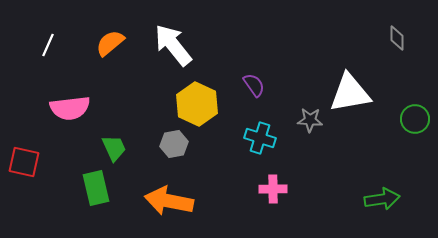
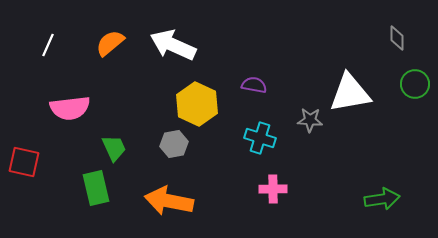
white arrow: rotated 27 degrees counterclockwise
purple semicircle: rotated 45 degrees counterclockwise
green circle: moved 35 px up
